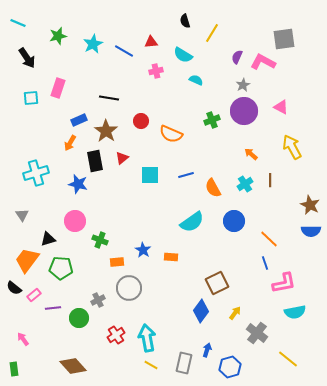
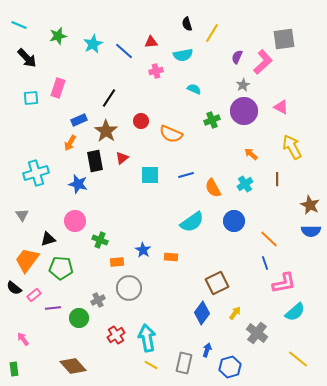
black semicircle at (185, 21): moved 2 px right, 3 px down
cyan line at (18, 23): moved 1 px right, 2 px down
blue line at (124, 51): rotated 12 degrees clockwise
cyan semicircle at (183, 55): rotated 42 degrees counterclockwise
black arrow at (27, 58): rotated 10 degrees counterclockwise
pink L-shape at (263, 62): rotated 110 degrees clockwise
cyan semicircle at (196, 80): moved 2 px left, 9 px down
black line at (109, 98): rotated 66 degrees counterclockwise
brown line at (270, 180): moved 7 px right, 1 px up
blue diamond at (201, 311): moved 1 px right, 2 px down
cyan semicircle at (295, 312): rotated 30 degrees counterclockwise
yellow line at (288, 359): moved 10 px right
